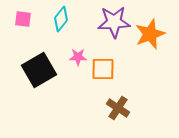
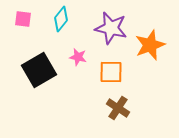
purple star: moved 3 px left, 6 px down; rotated 16 degrees clockwise
orange star: moved 11 px down
pink star: rotated 12 degrees clockwise
orange square: moved 8 px right, 3 px down
